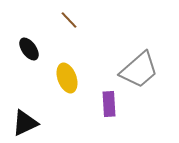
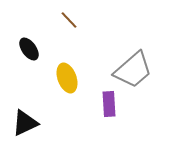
gray trapezoid: moved 6 px left
